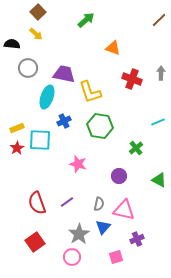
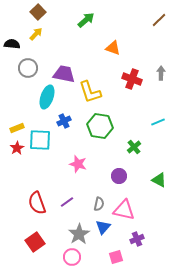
yellow arrow: rotated 88 degrees counterclockwise
green cross: moved 2 px left, 1 px up
